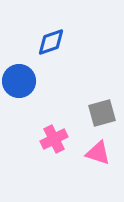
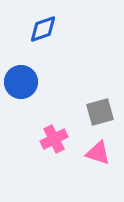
blue diamond: moved 8 px left, 13 px up
blue circle: moved 2 px right, 1 px down
gray square: moved 2 px left, 1 px up
